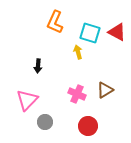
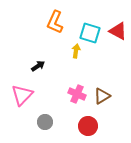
red triangle: moved 1 px right, 1 px up
yellow arrow: moved 2 px left, 1 px up; rotated 24 degrees clockwise
black arrow: rotated 128 degrees counterclockwise
brown triangle: moved 3 px left, 6 px down
pink triangle: moved 5 px left, 5 px up
